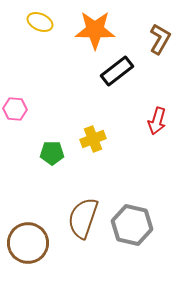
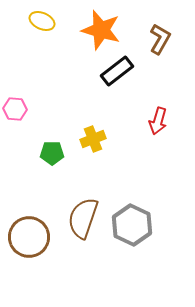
yellow ellipse: moved 2 px right, 1 px up
orange star: moved 6 px right; rotated 15 degrees clockwise
red arrow: moved 1 px right
gray hexagon: rotated 12 degrees clockwise
brown circle: moved 1 px right, 6 px up
